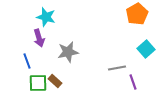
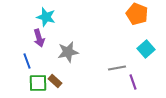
orange pentagon: rotated 20 degrees counterclockwise
